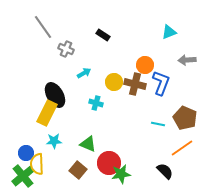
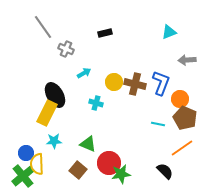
black rectangle: moved 2 px right, 2 px up; rotated 48 degrees counterclockwise
orange circle: moved 35 px right, 34 px down
